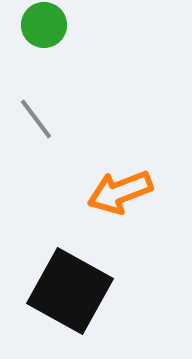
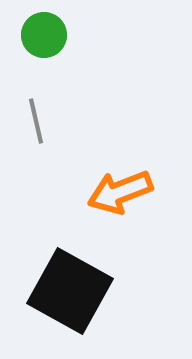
green circle: moved 10 px down
gray line: moved 2 px down; rotated 24 degrees clockwise
